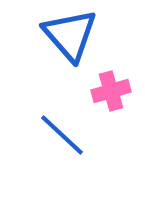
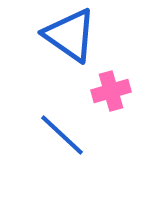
blue triangle: rotated 14 degrees counterclockwise
